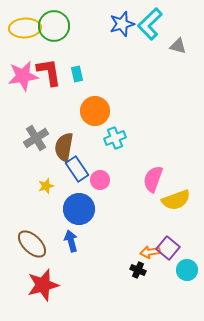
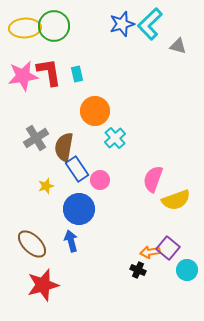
cyan cross: rotated 20 degrees counterclockwise
